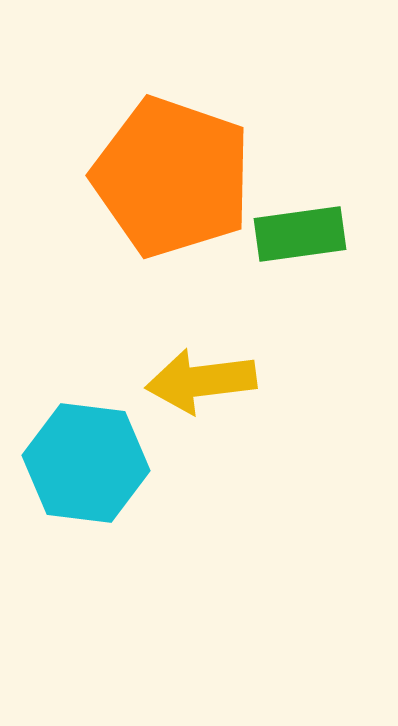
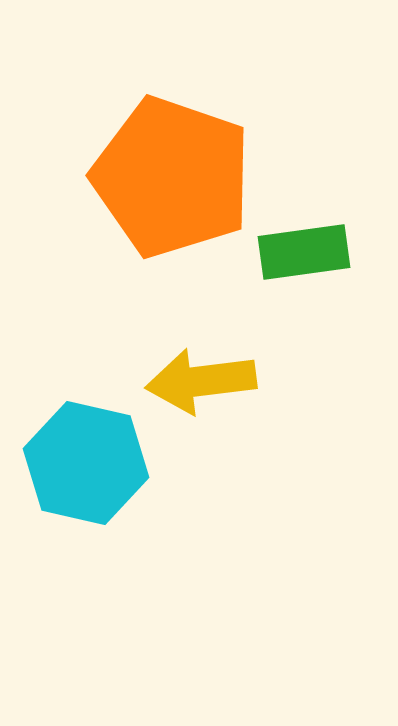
green rectangle: moved 4 px right, 18 px down
cyan hexagon: rotated 6 degrees clockwise
